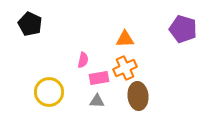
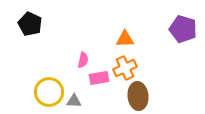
gray triangle: moved 23 px left
